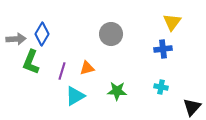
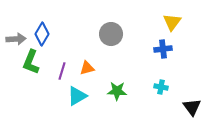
cyan triangle: moved 2 px right
black triangle: rotated 18 degrees counterclockwise
